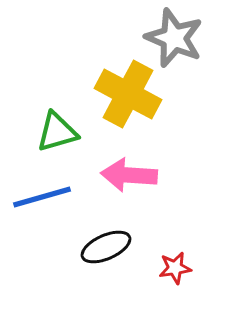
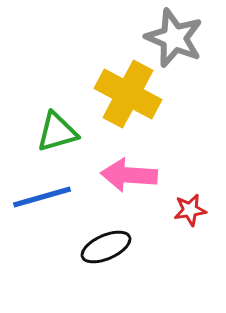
red star: moved 15 px right, 58 px up
